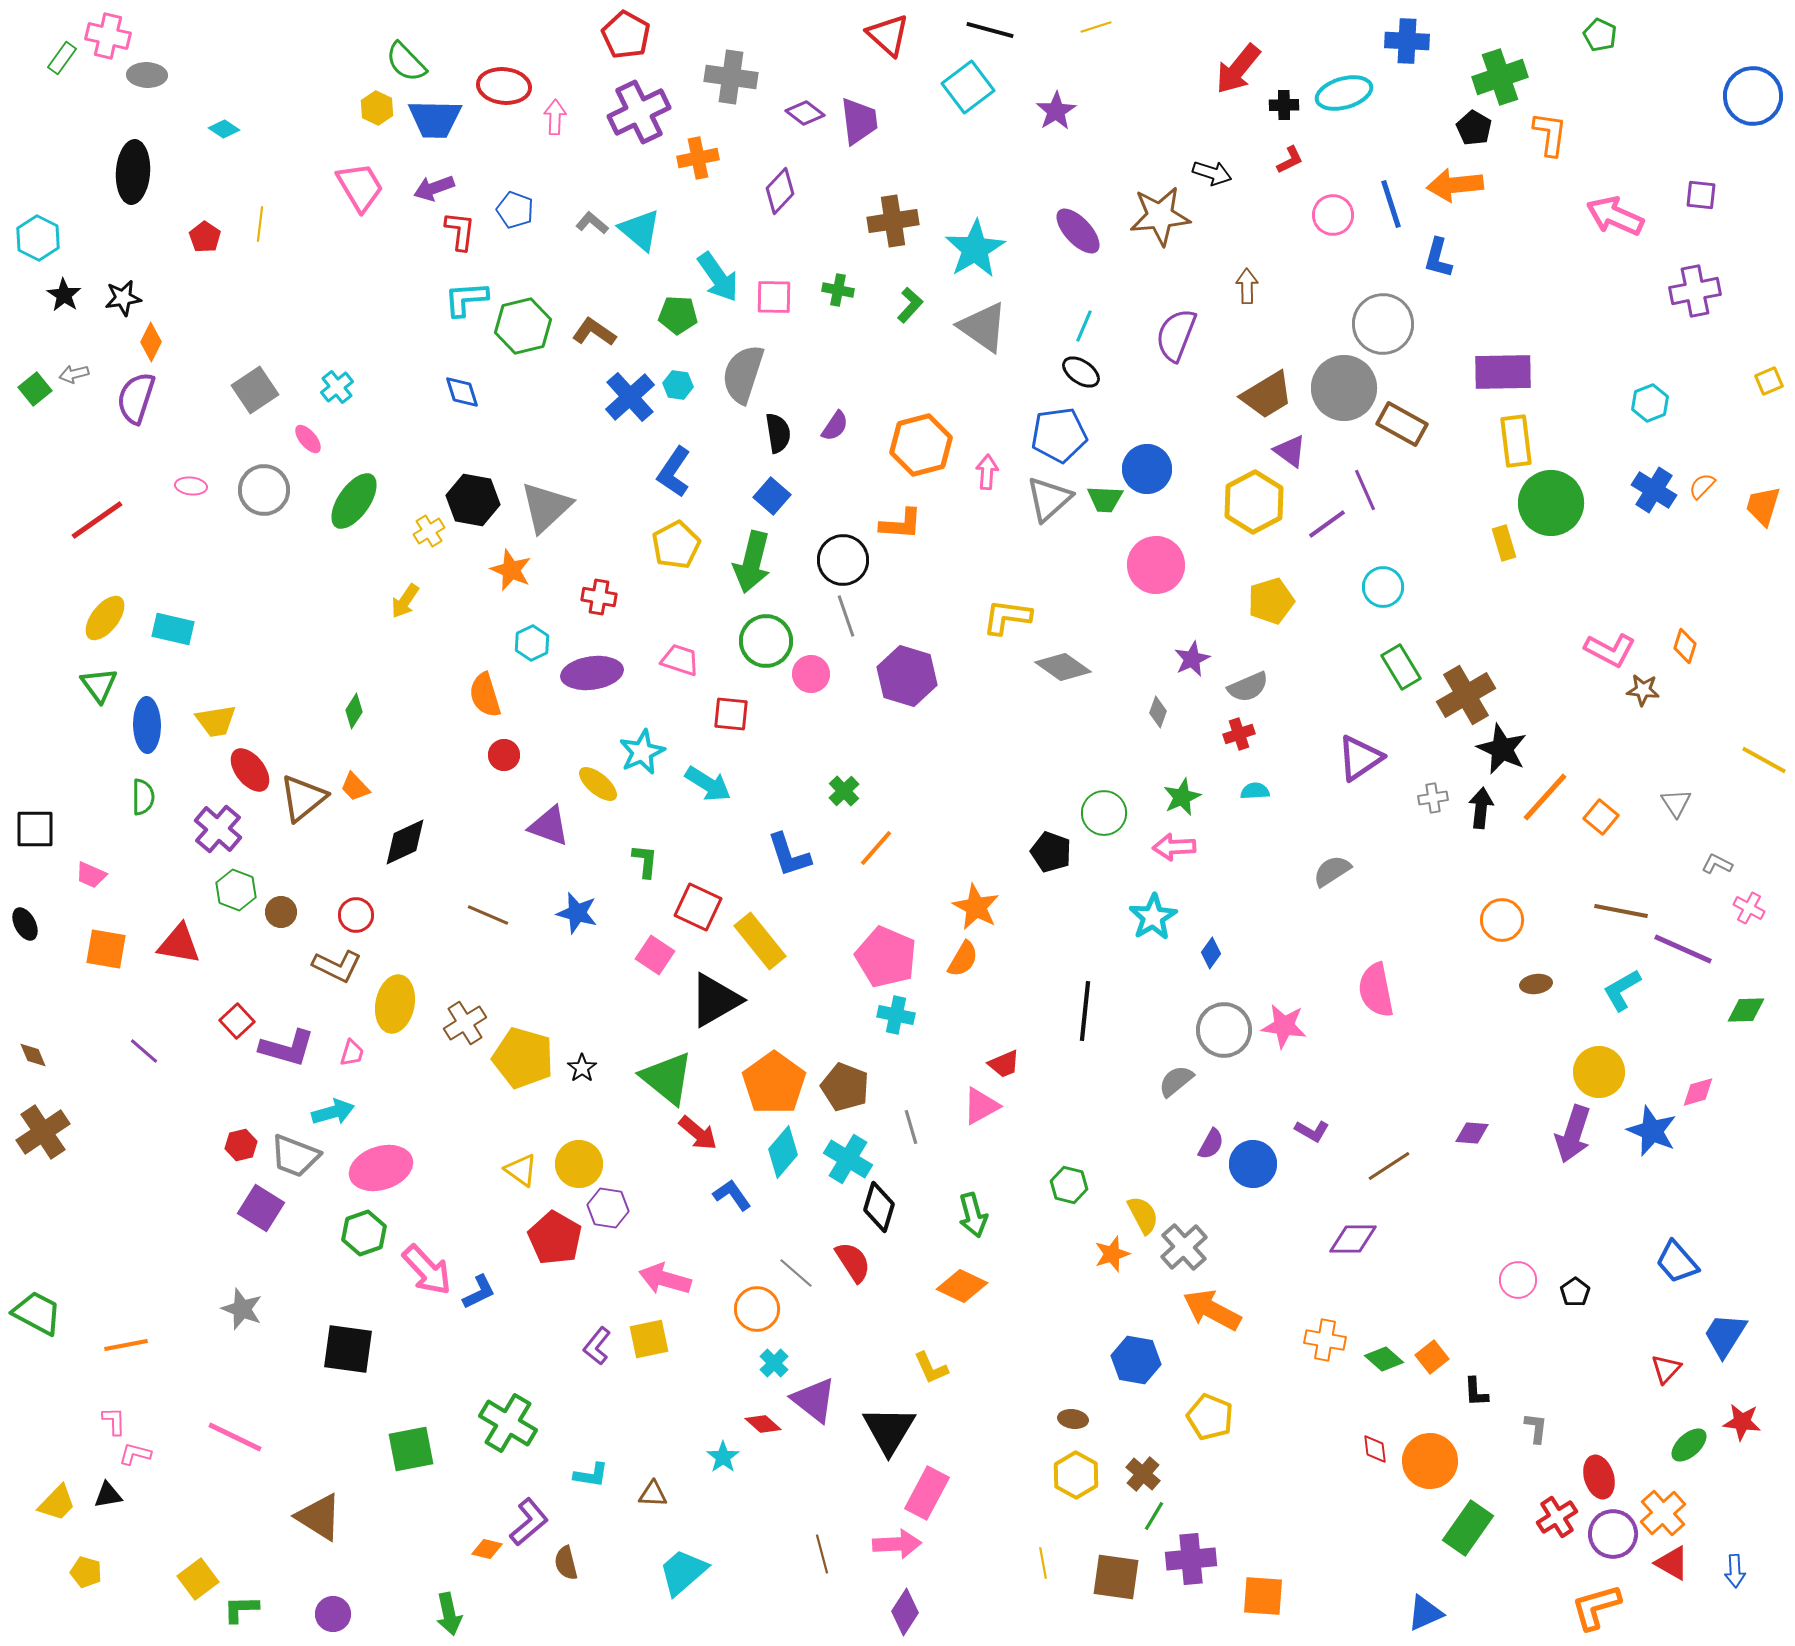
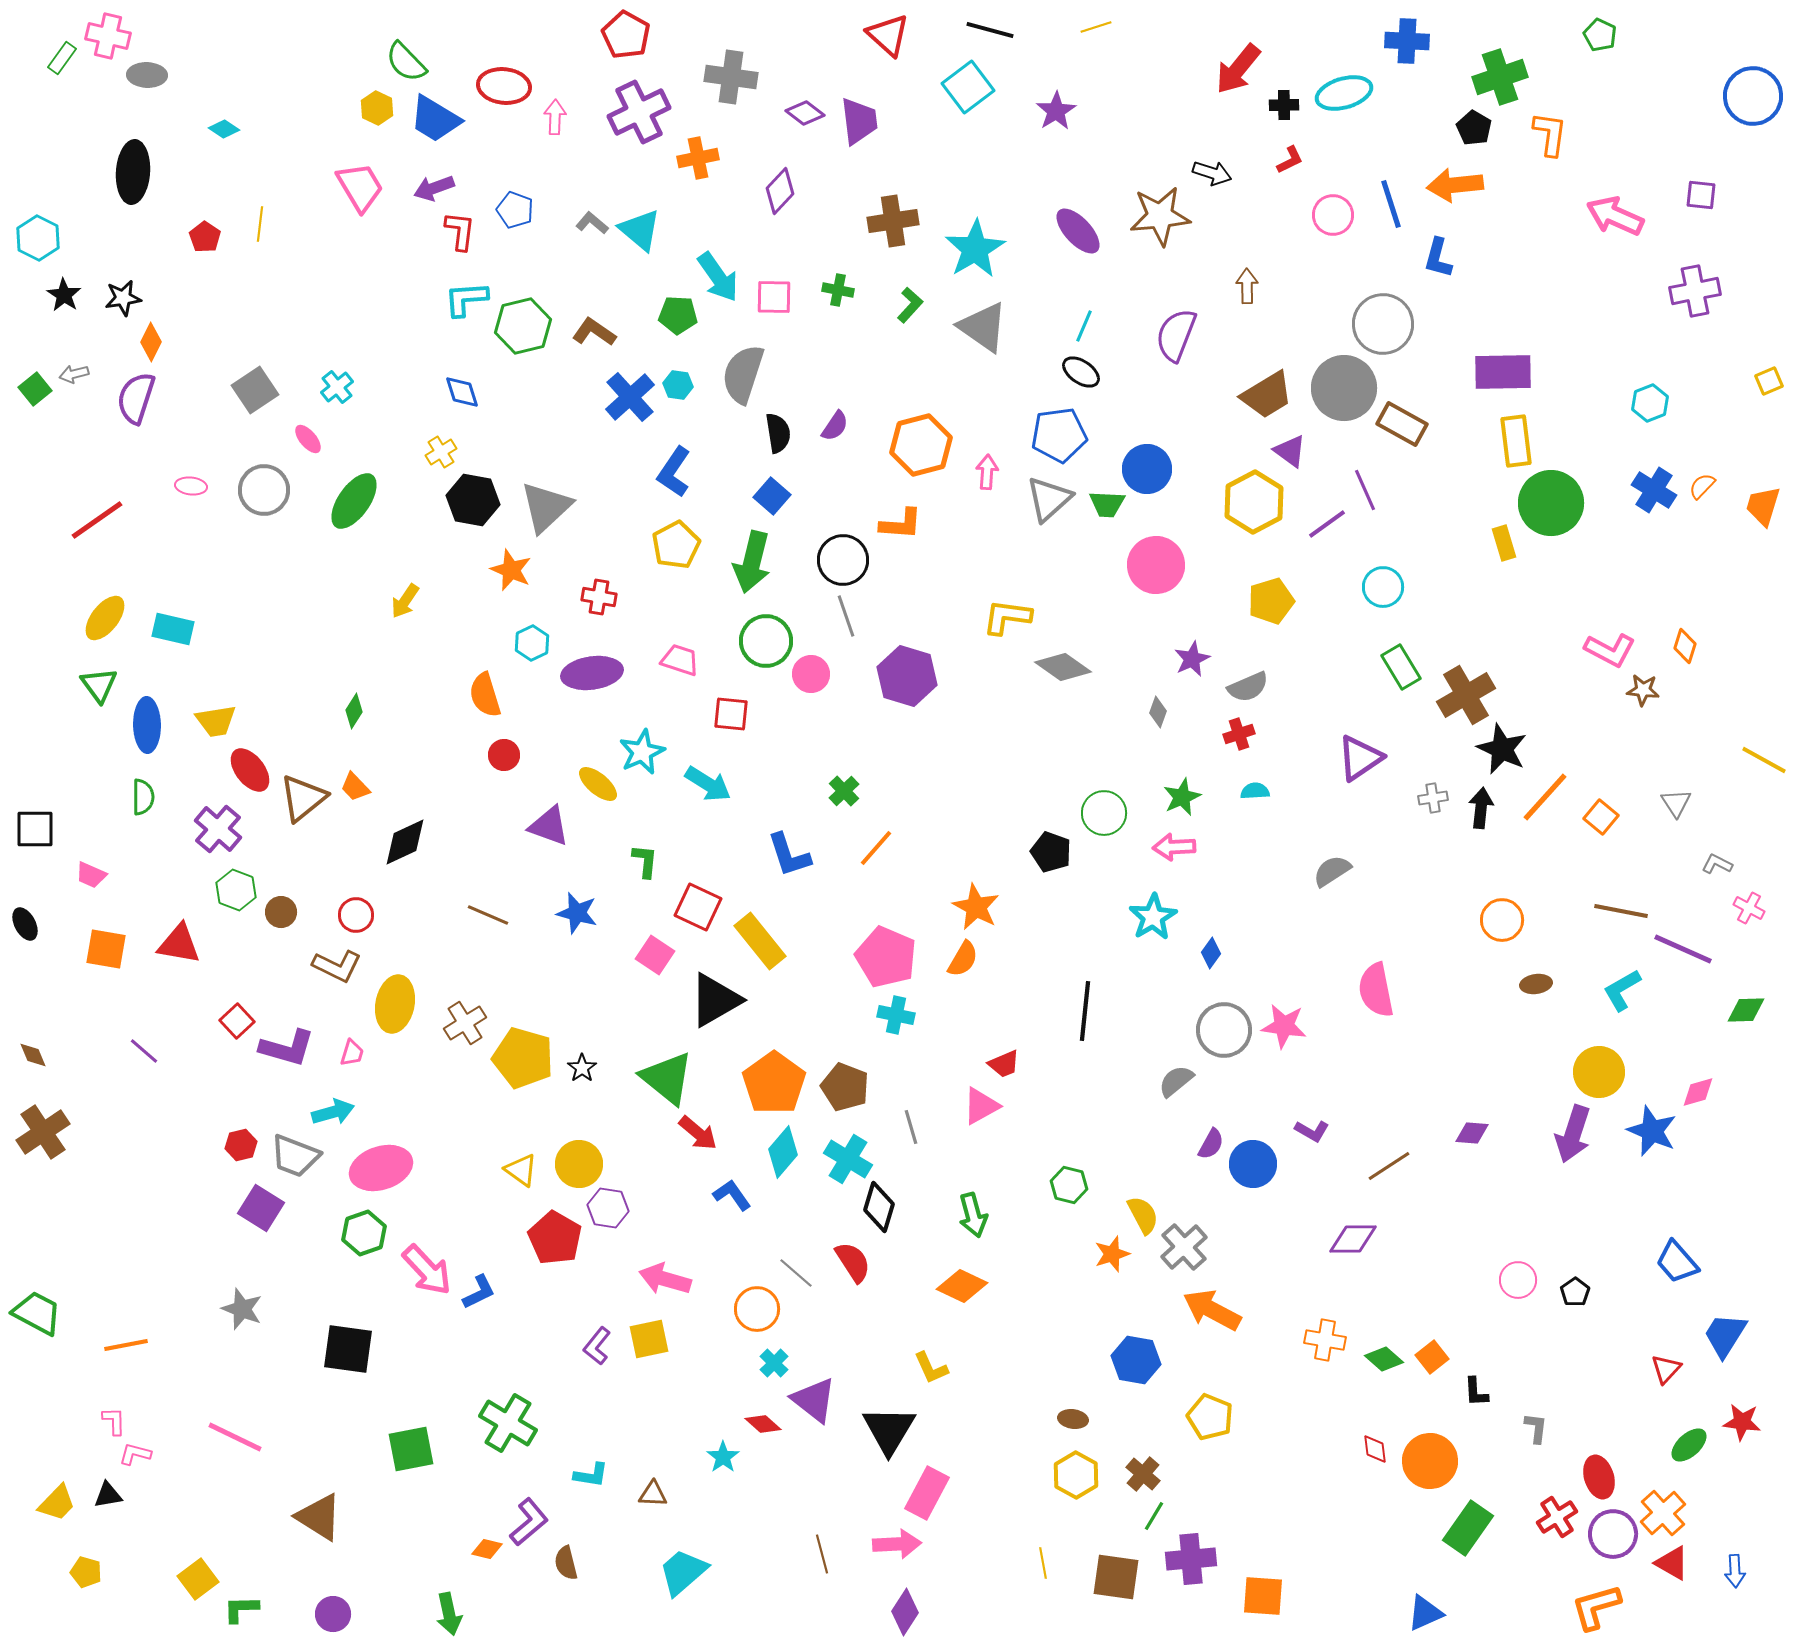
blue trapezoid at (435, 119): rotated 30 degrees clockwise
green trapezoid at (1105, 499): moved 2 px right, 5 px down
yellow cross at (429, 531): moved 12 px right, 79 px up
